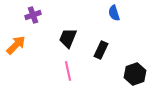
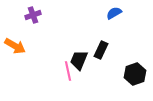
blue semicircle: rotated 77 degrees clockwise
black trapezoid: moved 11 px right, 22 px down
orange arrow: moved 1 px left, 1 px down; rotated 75 degrees clockwise
